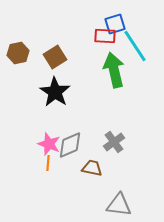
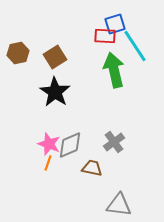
orange line: rotated 14 degrees clockwise
